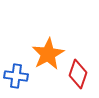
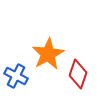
blue cross: rotated 20 degrees clockwise
